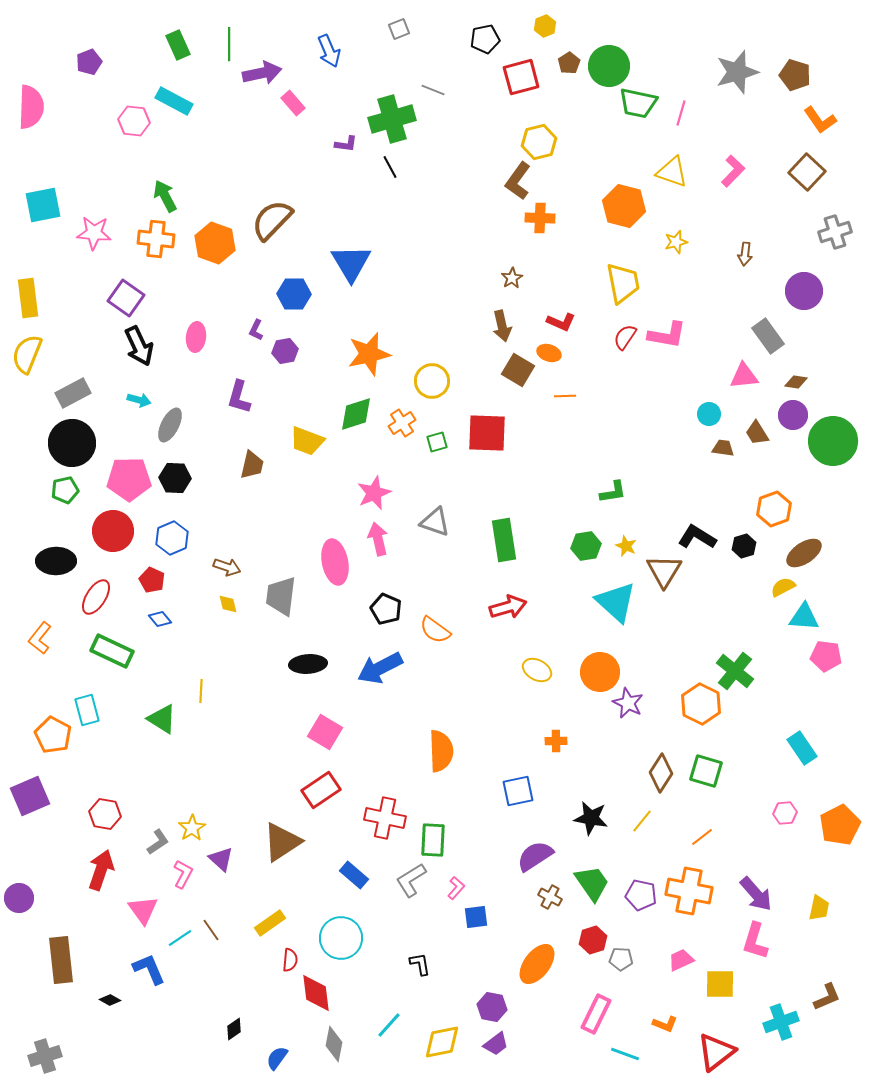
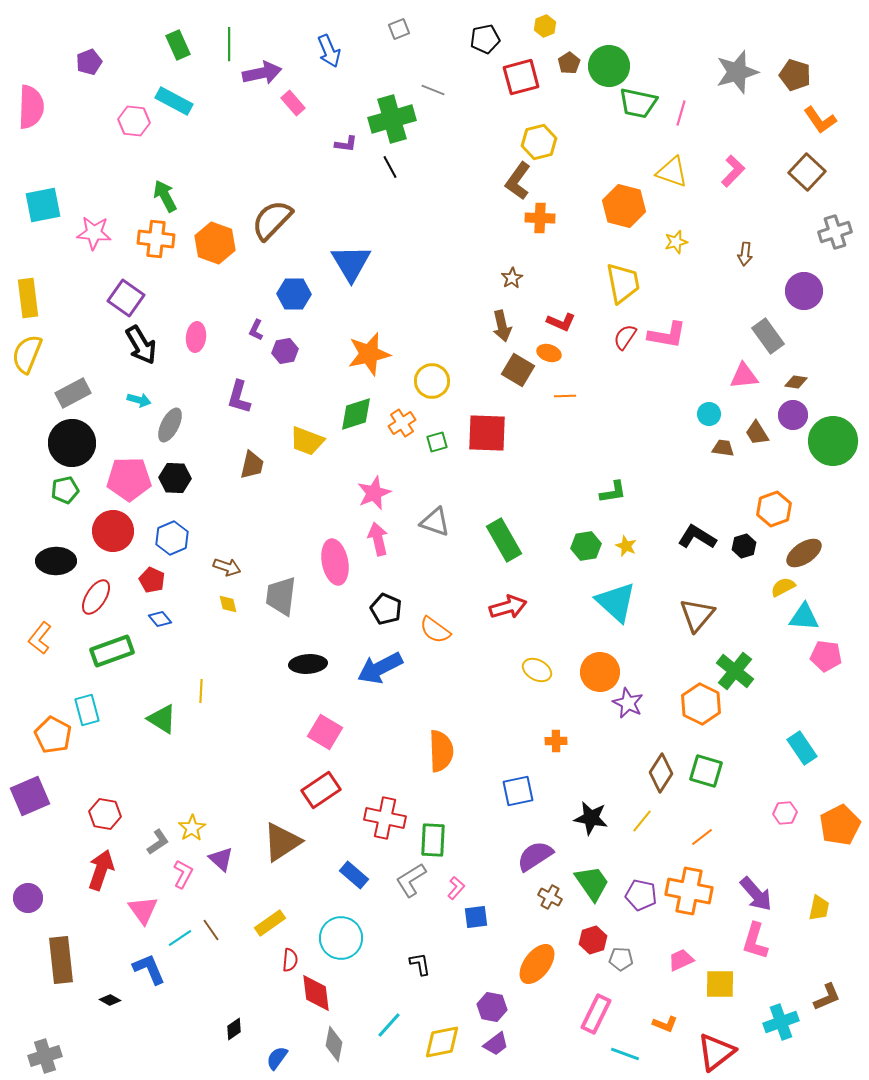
black arrow at (139, 346): moved 2 px right, 1 px up; rotated 6 degrees counterclockwise
green rectangle at (504, 540): rotated 21 degrees counterclockwise
brown triangle at (664, 571): moved 33 px right, 44 px down; rotated 9 degrees clockwise
green rectangle at (112, 651): rotated 45 degrees counterclockwise
purple circle at (19, 898): moved 9 px right
